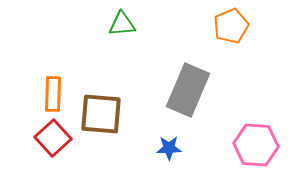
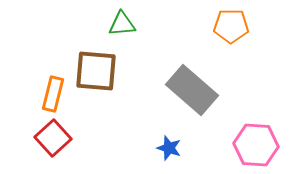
orange pentagon: rotated 24 degrees clockwise
gray rectangle: moved 4 px right; rotated 72 degrees counterclockwise
orange rectangle: rotated 12 degrees clockwise
brown square: moved 5 px left, 43 px up
blue star: rotated 20 degrees clockwise
